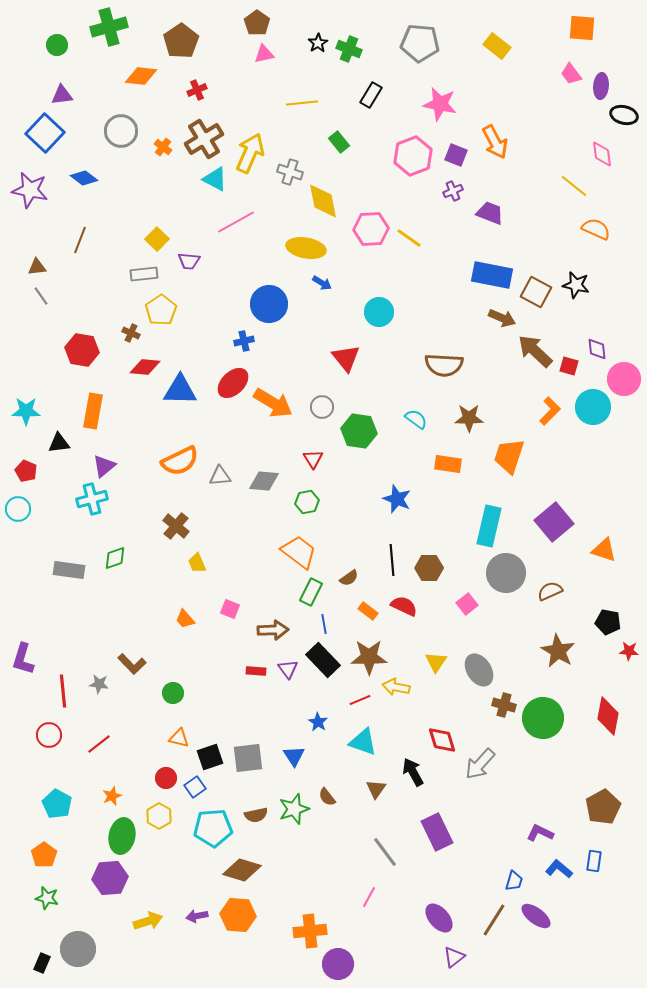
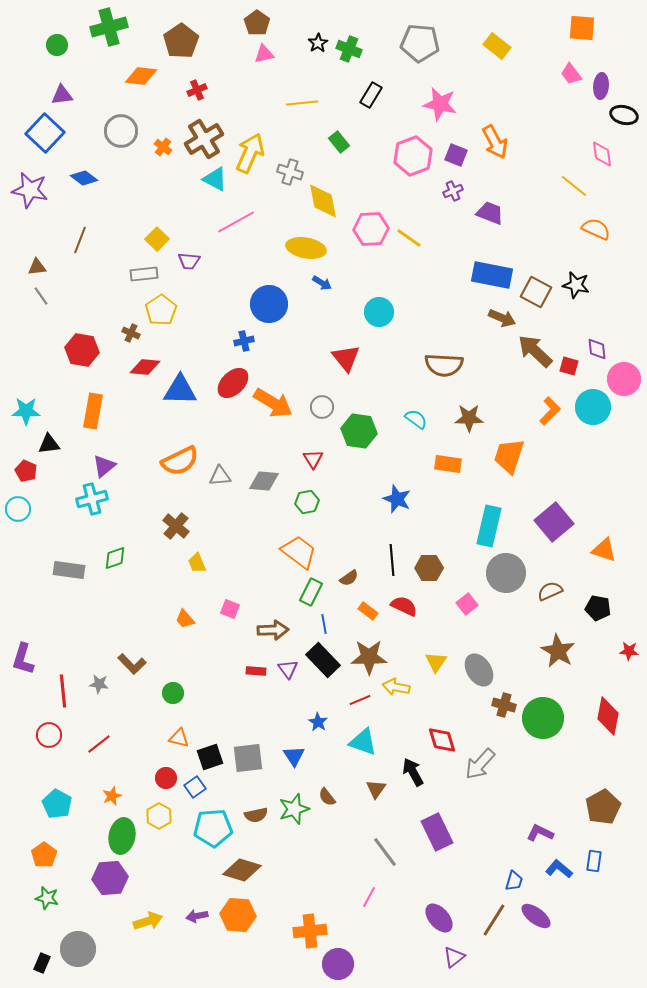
black triangle at (59, 443): moved 10 px left, 1 px down
black pentagon at (608, 622): moved 10 px left, 14 px up
